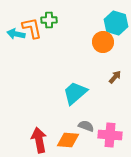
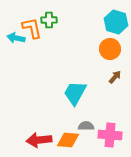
cyan hexagon: moved 1 px up
cyan arrow: moved 4 px down
orange circle: moved 7 px right, 7 px down
cyan trapezoid: rotated 20 degrees counterclockwise
gray semicircle: rotated 21 degrees counterclockwise
red arrow: rotated 85 degrees counterclockwise
